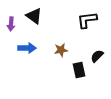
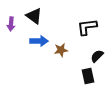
black L-shape: moved 7 px down
blue arrow: moved 12 px right, 7 px up
black rectangle: moved 9 px right, 6 px down
